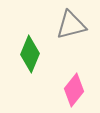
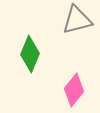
gray triangle: moved 6 px right, 5 px up
